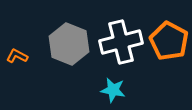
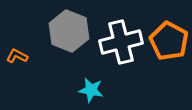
gray hexagon: moved 13 px up
cyan star: moved 22 px left
